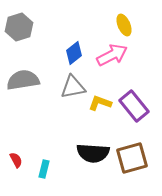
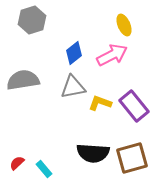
gray hexagon: moved 13 px right, 7 px up
red semicircle: moved 1 px right, 3 px down; rotated 105 degrees counterclockwise
cyan rectangle: rotated 54 degrees counterclockwise
